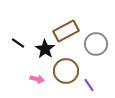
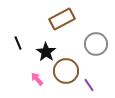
brown rectangle: moved 4 px left, 12 px up
black line: rotated 32 degrees clockwise
black star: moved 1 px right, 3 px down
pink arrow: rotated 144 degrees counterclockwise
